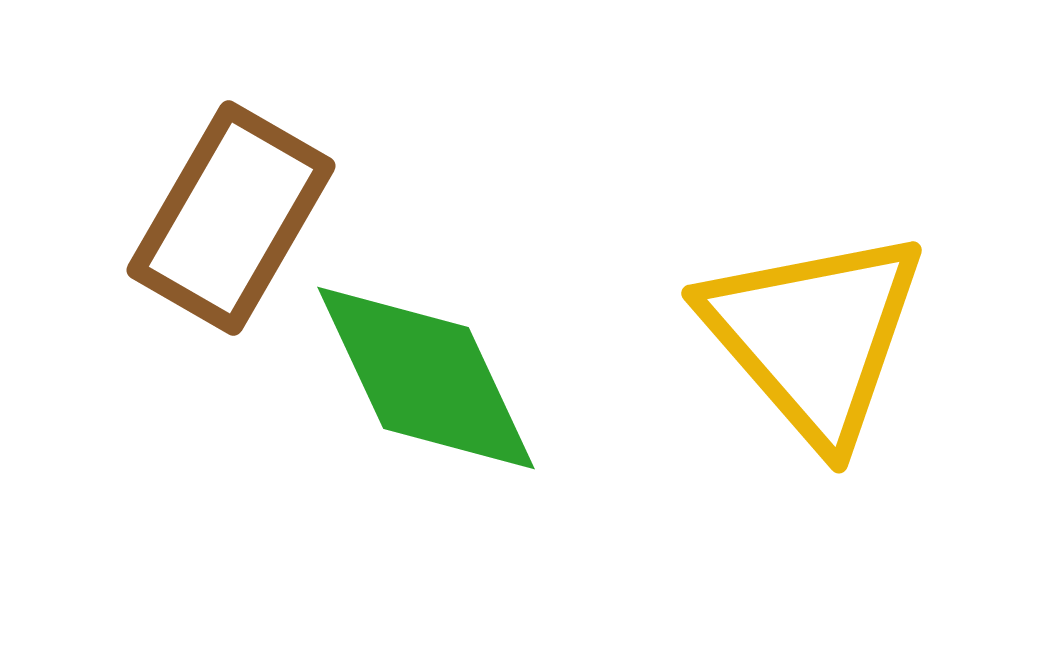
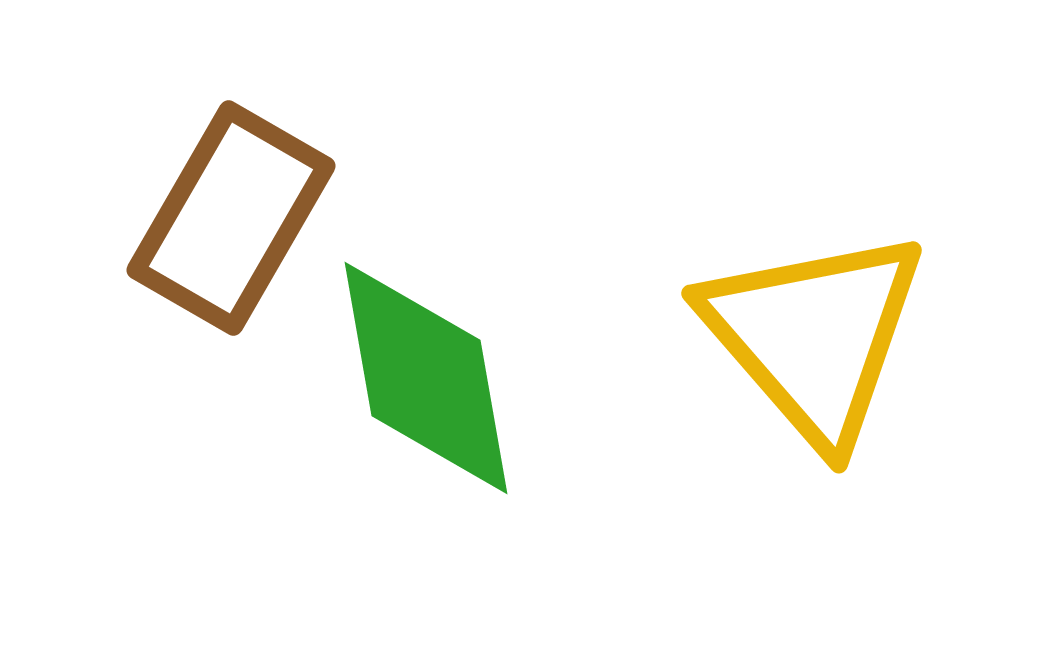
green diamond: rotated 15 degrees clockwise
